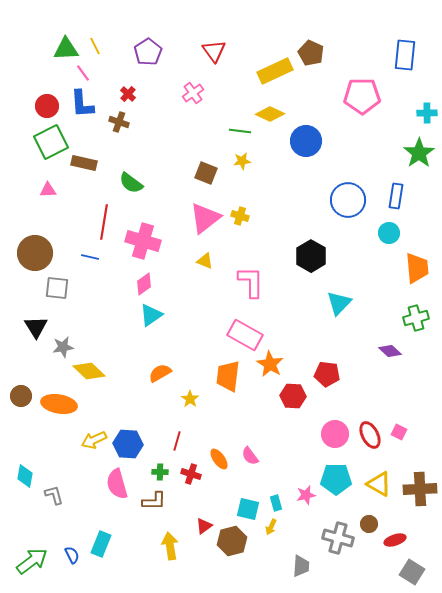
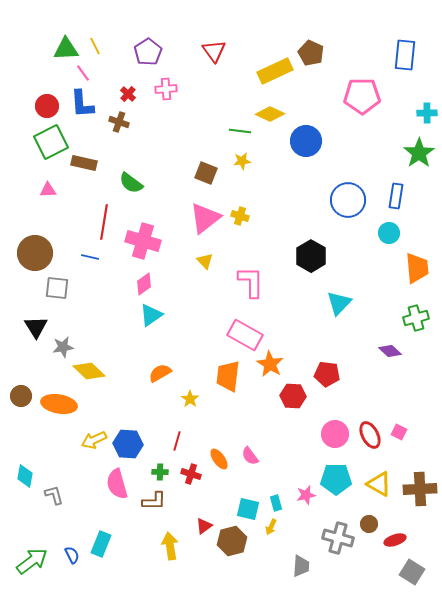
pink cross at (193, 93): moved 27 px left, 4 px up; rotated 30 degrees clockwise
yellow triangle at (205, 261): rotated 24 degrees clockwise
